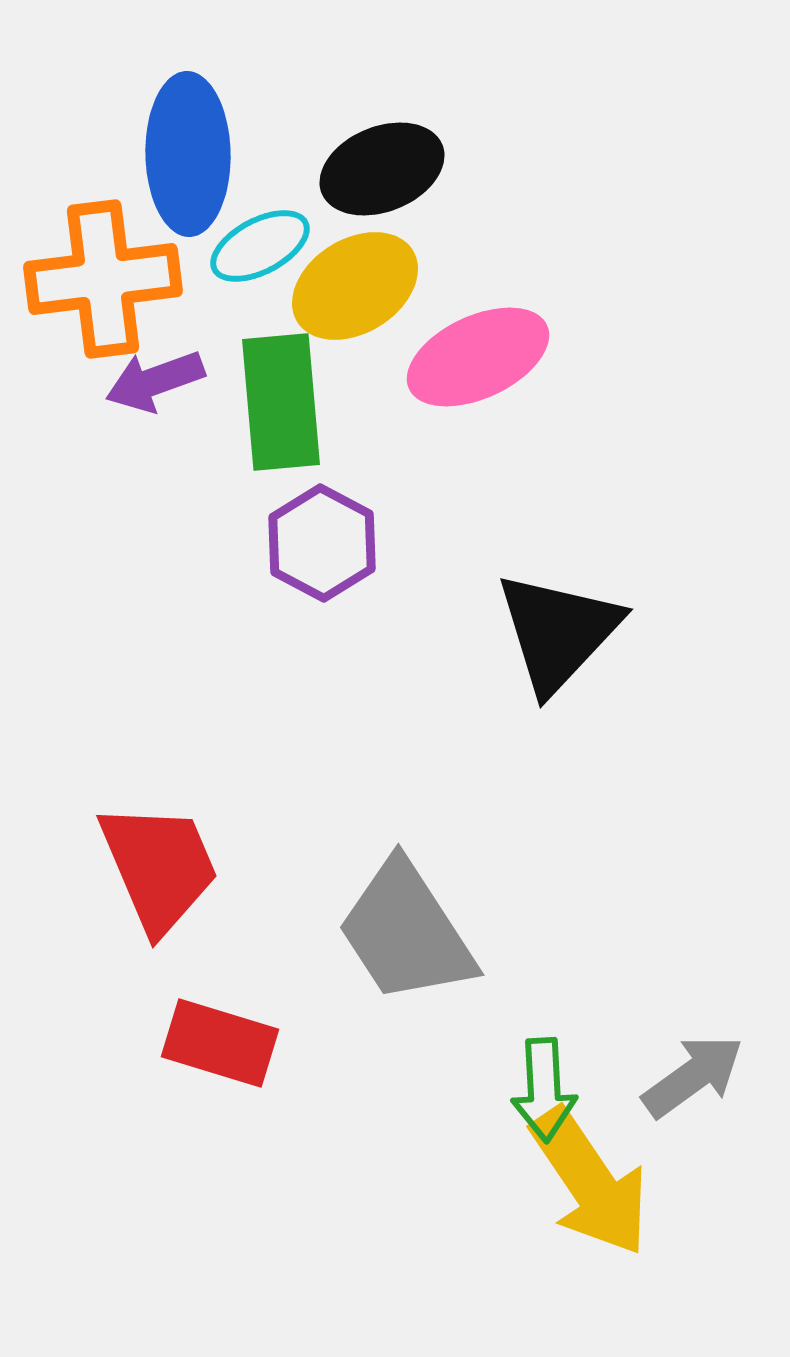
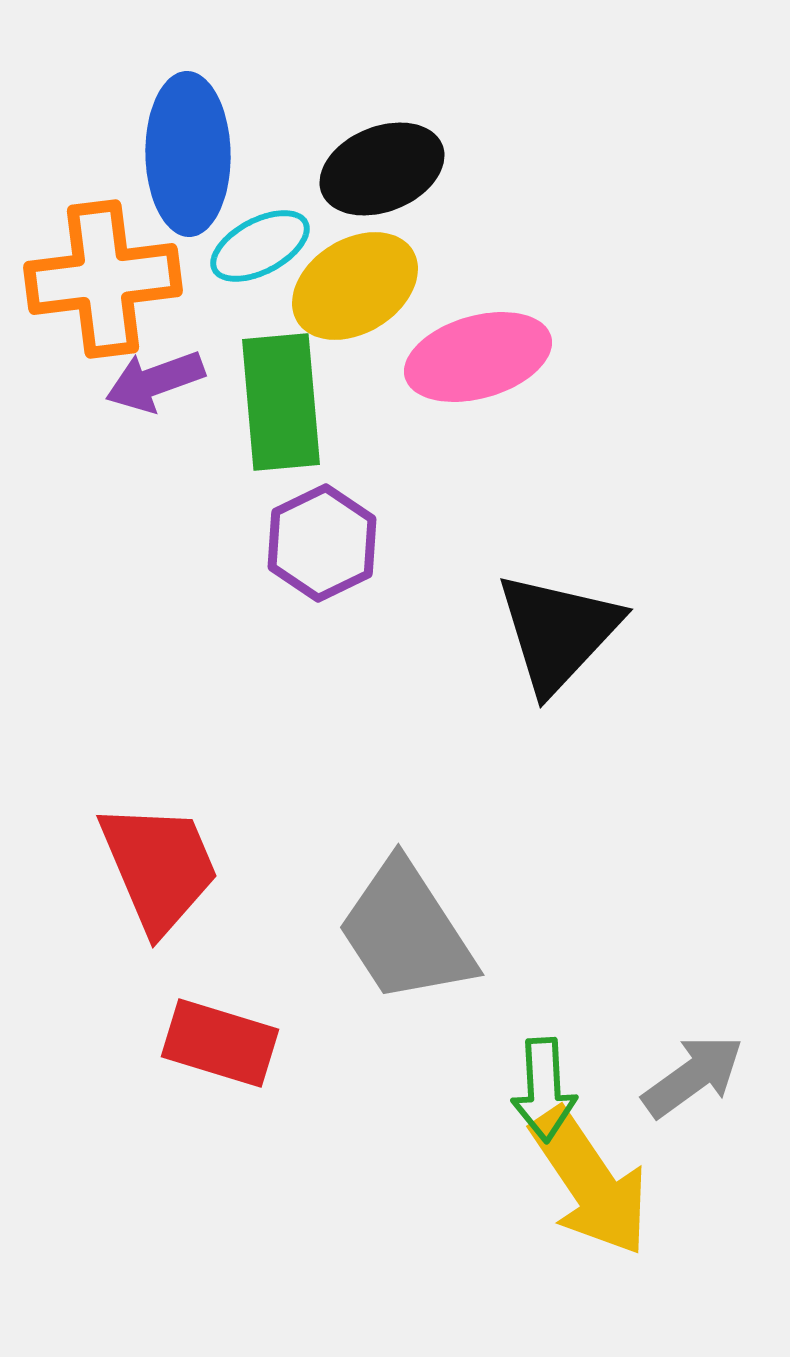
pink ellipse: rotated 9 degrees clockwise
purple hexagon: rotated 6 degrees clockwise
